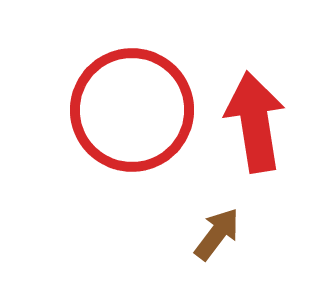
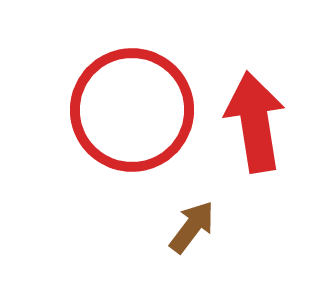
brown arrow: moved 25 px left, 7 px up
